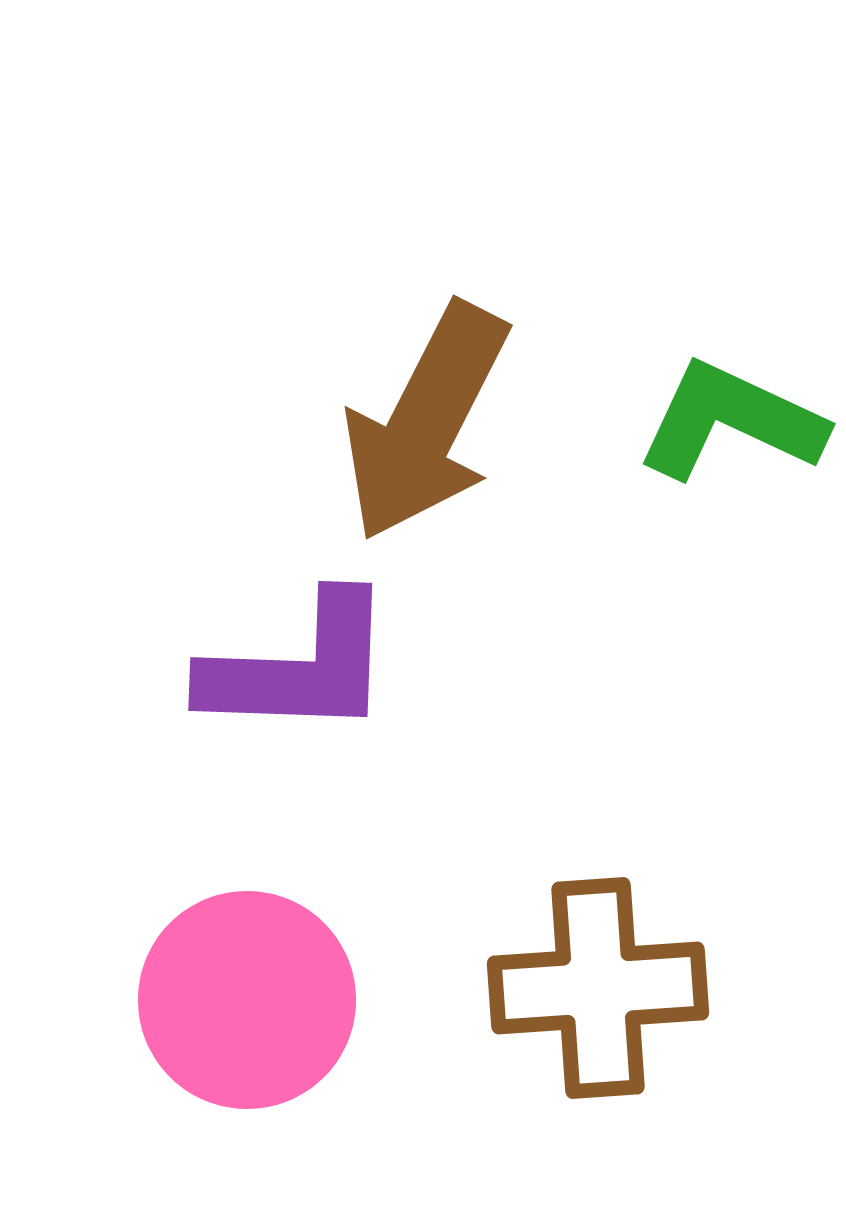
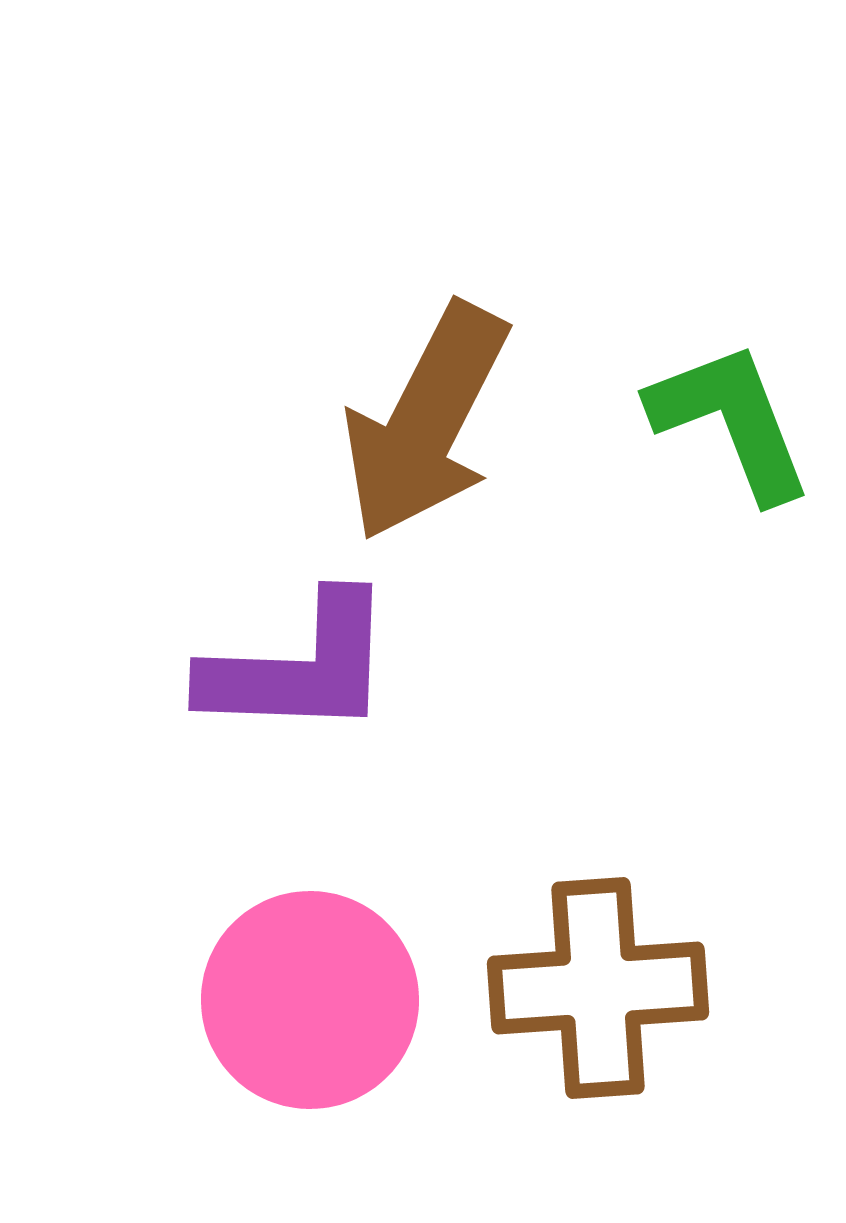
green L-shape: rotated 44 degrees clockwise
pink circle: moved 63 px right
